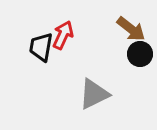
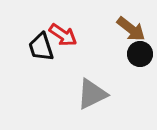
red arrow: rotated 100 degrees clockwise
black trapezoid: rotated 28 degrees counterclockwise
gray triangle: moved 2 px left
